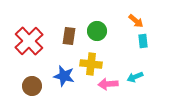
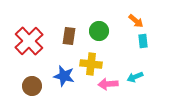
green circle: moved 2 px right
